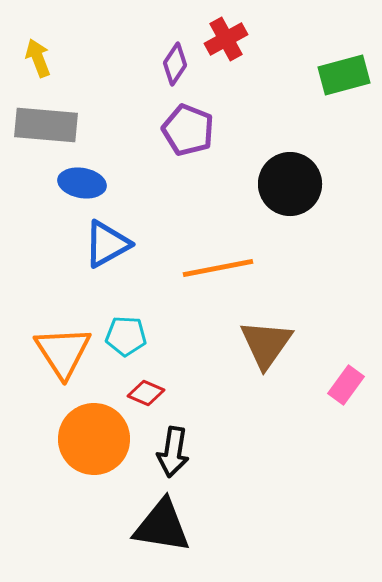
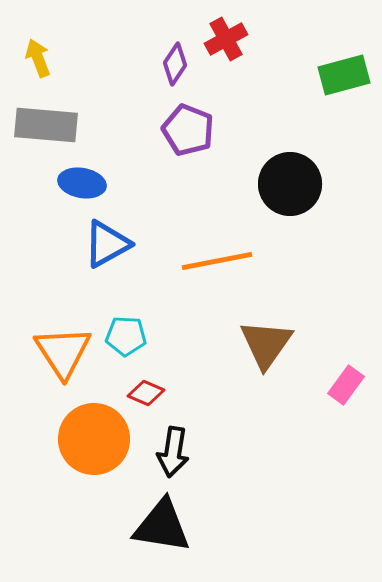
orange line: moved 1 px left, 7 px up
